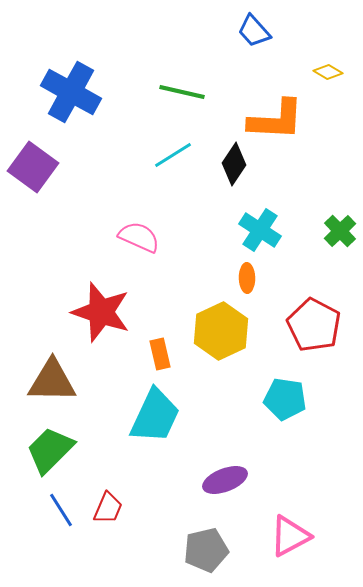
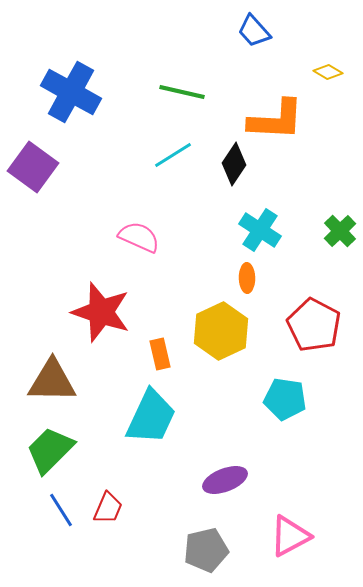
cyan trapezoid: moved 4 px left, 1 px down
